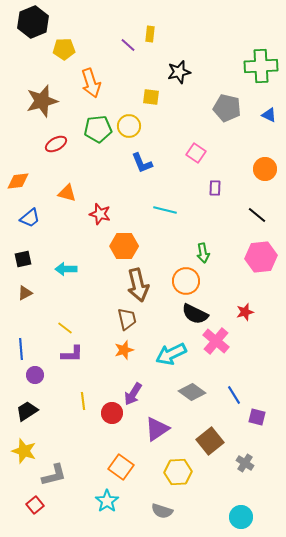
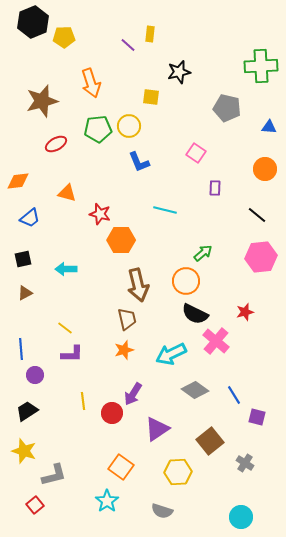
yellow pentagon at (64, 49): moved 12 px up
blue triangle at (269, 115): moved 12 px down; rotated 21 degrees counterclockwise
blue L-shape at (142, 163): moved 3 px left, 1 px up
orange hexagon at (124, 246): moved 3 px left, 6 px up
green arrow at (203, 253): rotated 120 degrees counterclockwise
gray diamond at (192, 392): moved 3 px right, 2 px up
